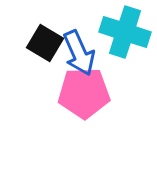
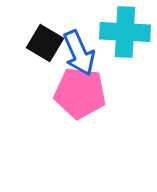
cyan cross: rotated 15 degrees counterclockwise
pink pentagon: moved 4 px left; rotated 9 degrees clockwise
